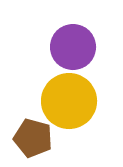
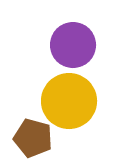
purple circle: moved 2 px up
